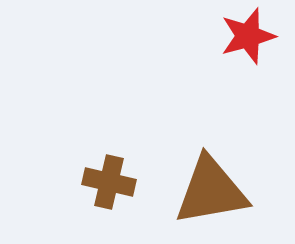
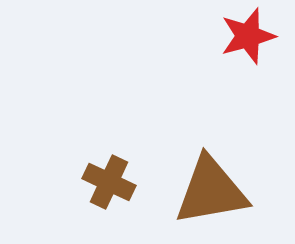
brown cross: rotated 12 degrees clockwise
